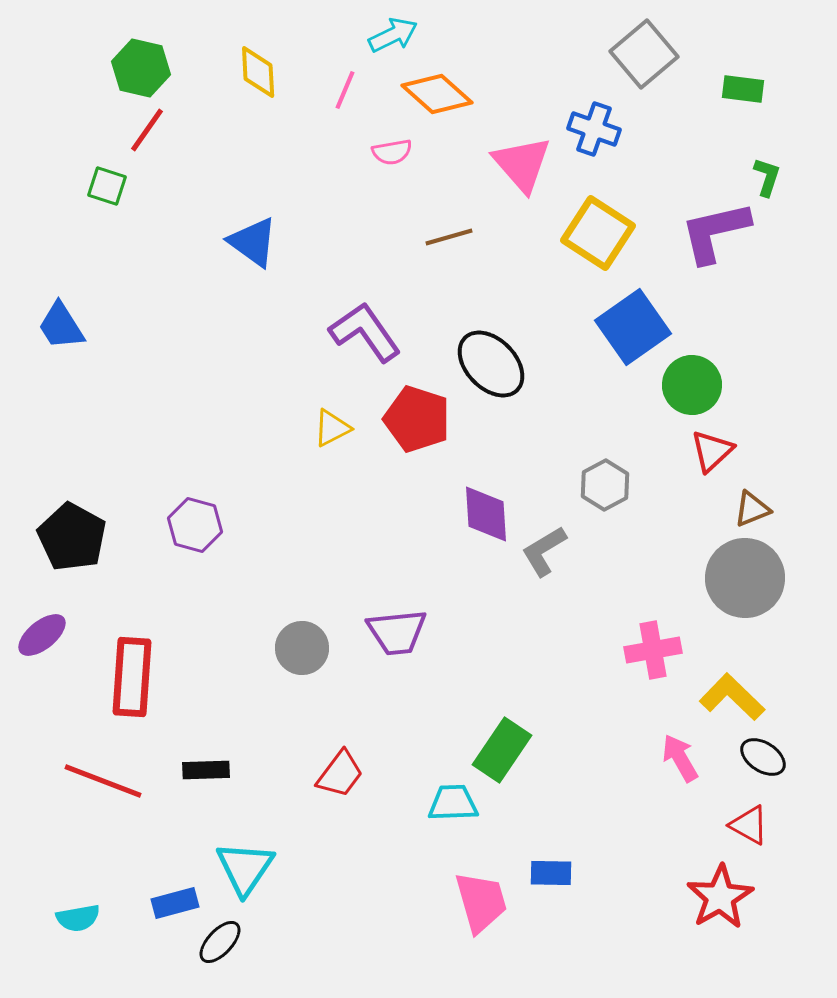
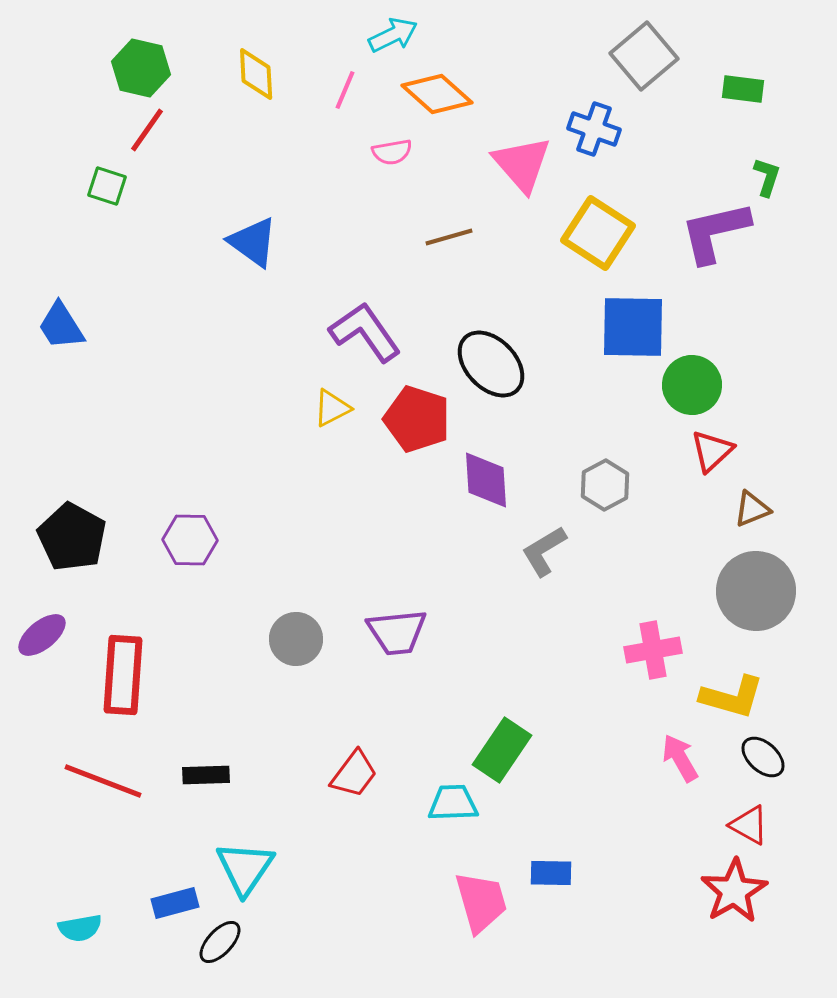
gray square at (644, 54): moved 2 px down
yellow diamond at (258, 72): moved 2 px left, 2 px down
blue square at (633, 327): rotated 36 degrees clockwise
yellow triangle at (332, 428): moved 20 px up
purple diamond at (486, 514): moved 34 px up
purple hexagon at (195, 525): moved 5 px left, 15 px down; rotated 14 degrees counterclockwise
gray circle at (745, 578): moved 11 px right, 13 px down
gray circle at (302, 648): moved 6 px left, 9 px up
red rectangle at (132, 677): moved 9 px left, 2 px up
yellow L-shape at (732, 697): rotated 152 degrees clockwise
black ellipse at (763, 757): rotated 9 degrees clockwise
black rectangle at (206, 770): moved 5 px down
red trapezoid at (340, 774): moved 14 px right
red star at (720, 897): moved 14 px right, 6 px up
cyan semicircle at (78, 918): moved 2 px right, 10 px down
